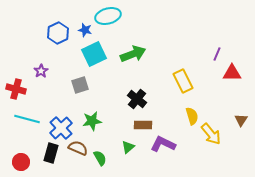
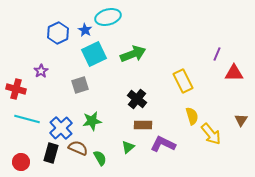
cyan ellipse: moved 1 px down
blue star: rotated 16 degrees clockwise
red triangle: moved 2 px right
